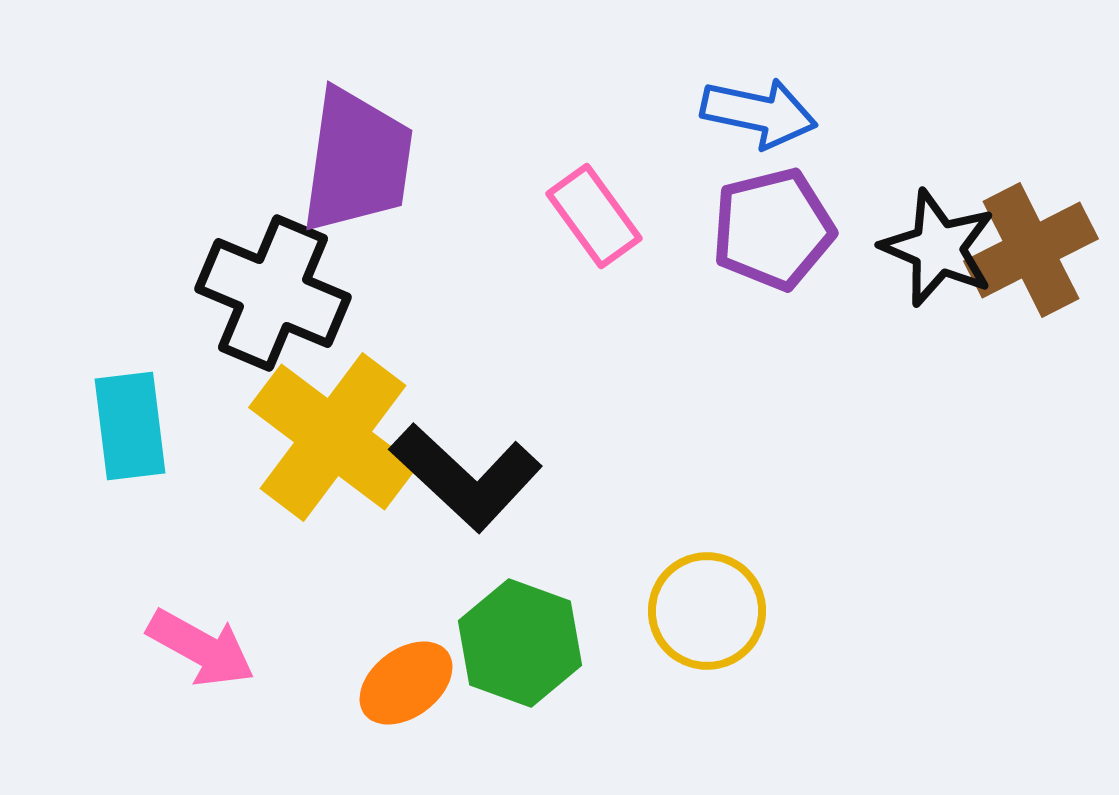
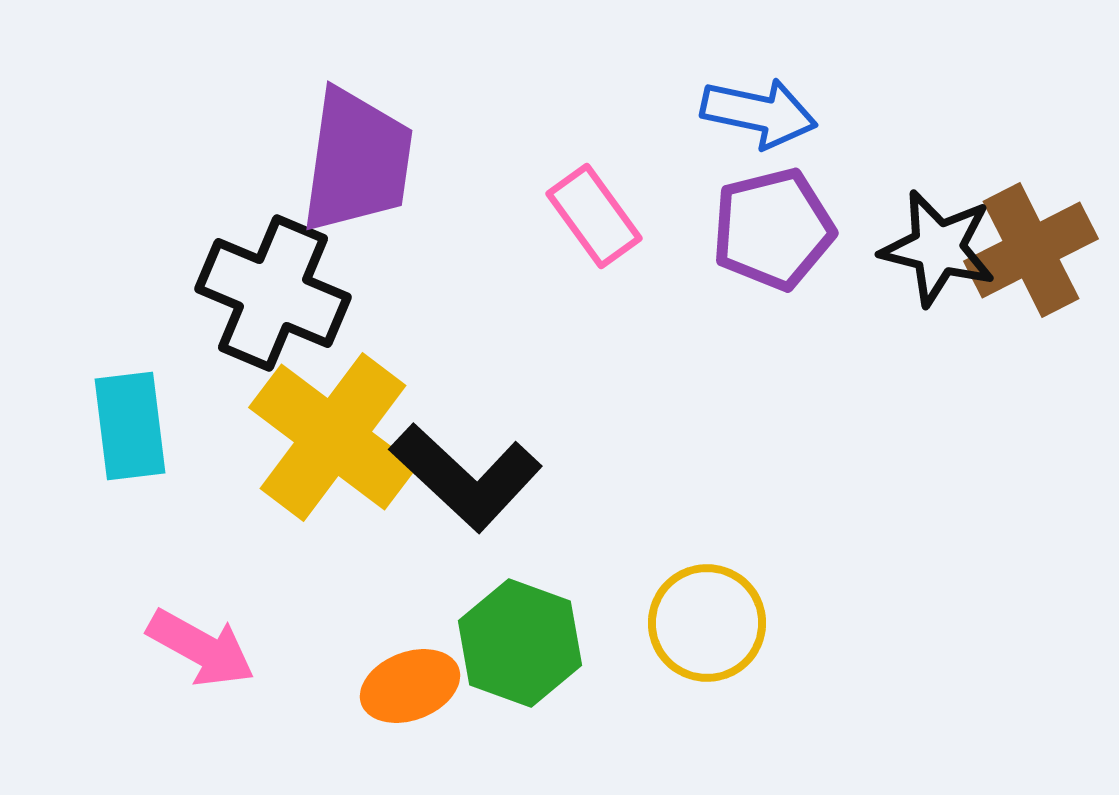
black star: rotated 9 degrees counterclockwise
yellow circle: moved 12 px down
orange ellipse: moved 4 px right, 3 px down; rotated 16 degrees clockwise
